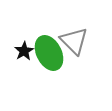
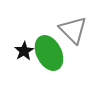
gray triangle: moved 1 px left, 11 px up
